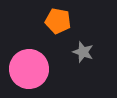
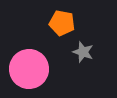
orange pentagon: moved 4 px right, 2 px down
